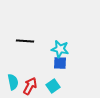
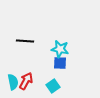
red arrow: moved 4 px left, 5 px up
